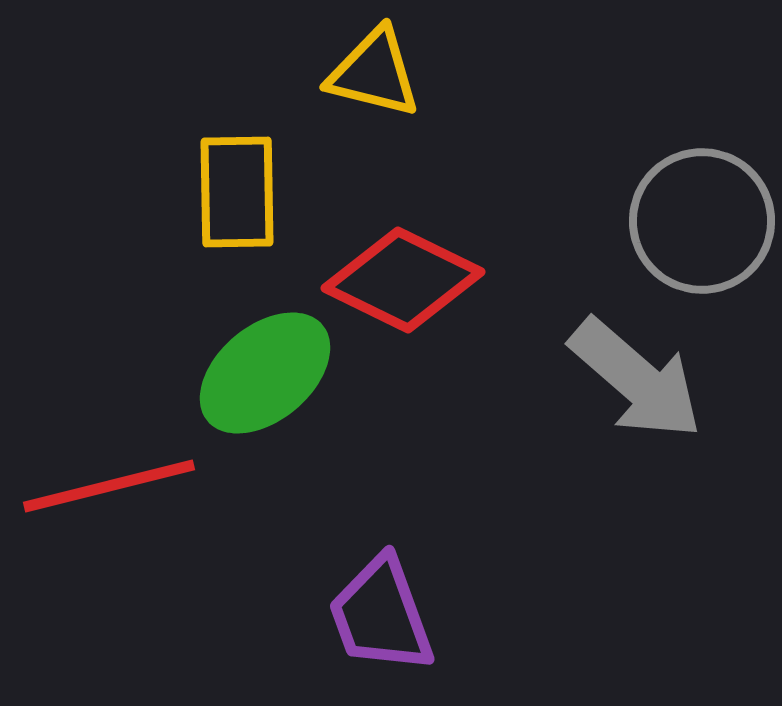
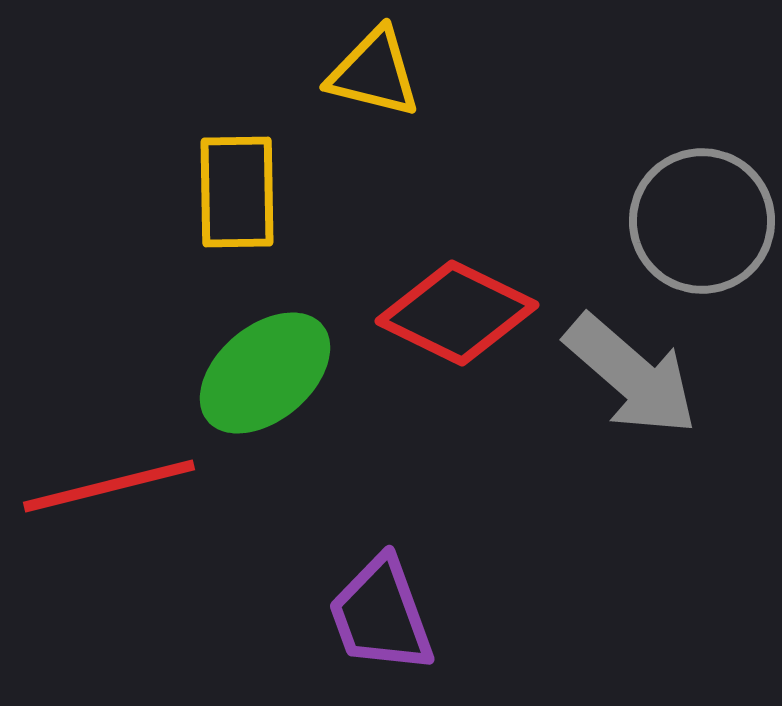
red diamond: moved 54 px right, 33 px down
gray arrow: moved 5 px left, 4 px up
